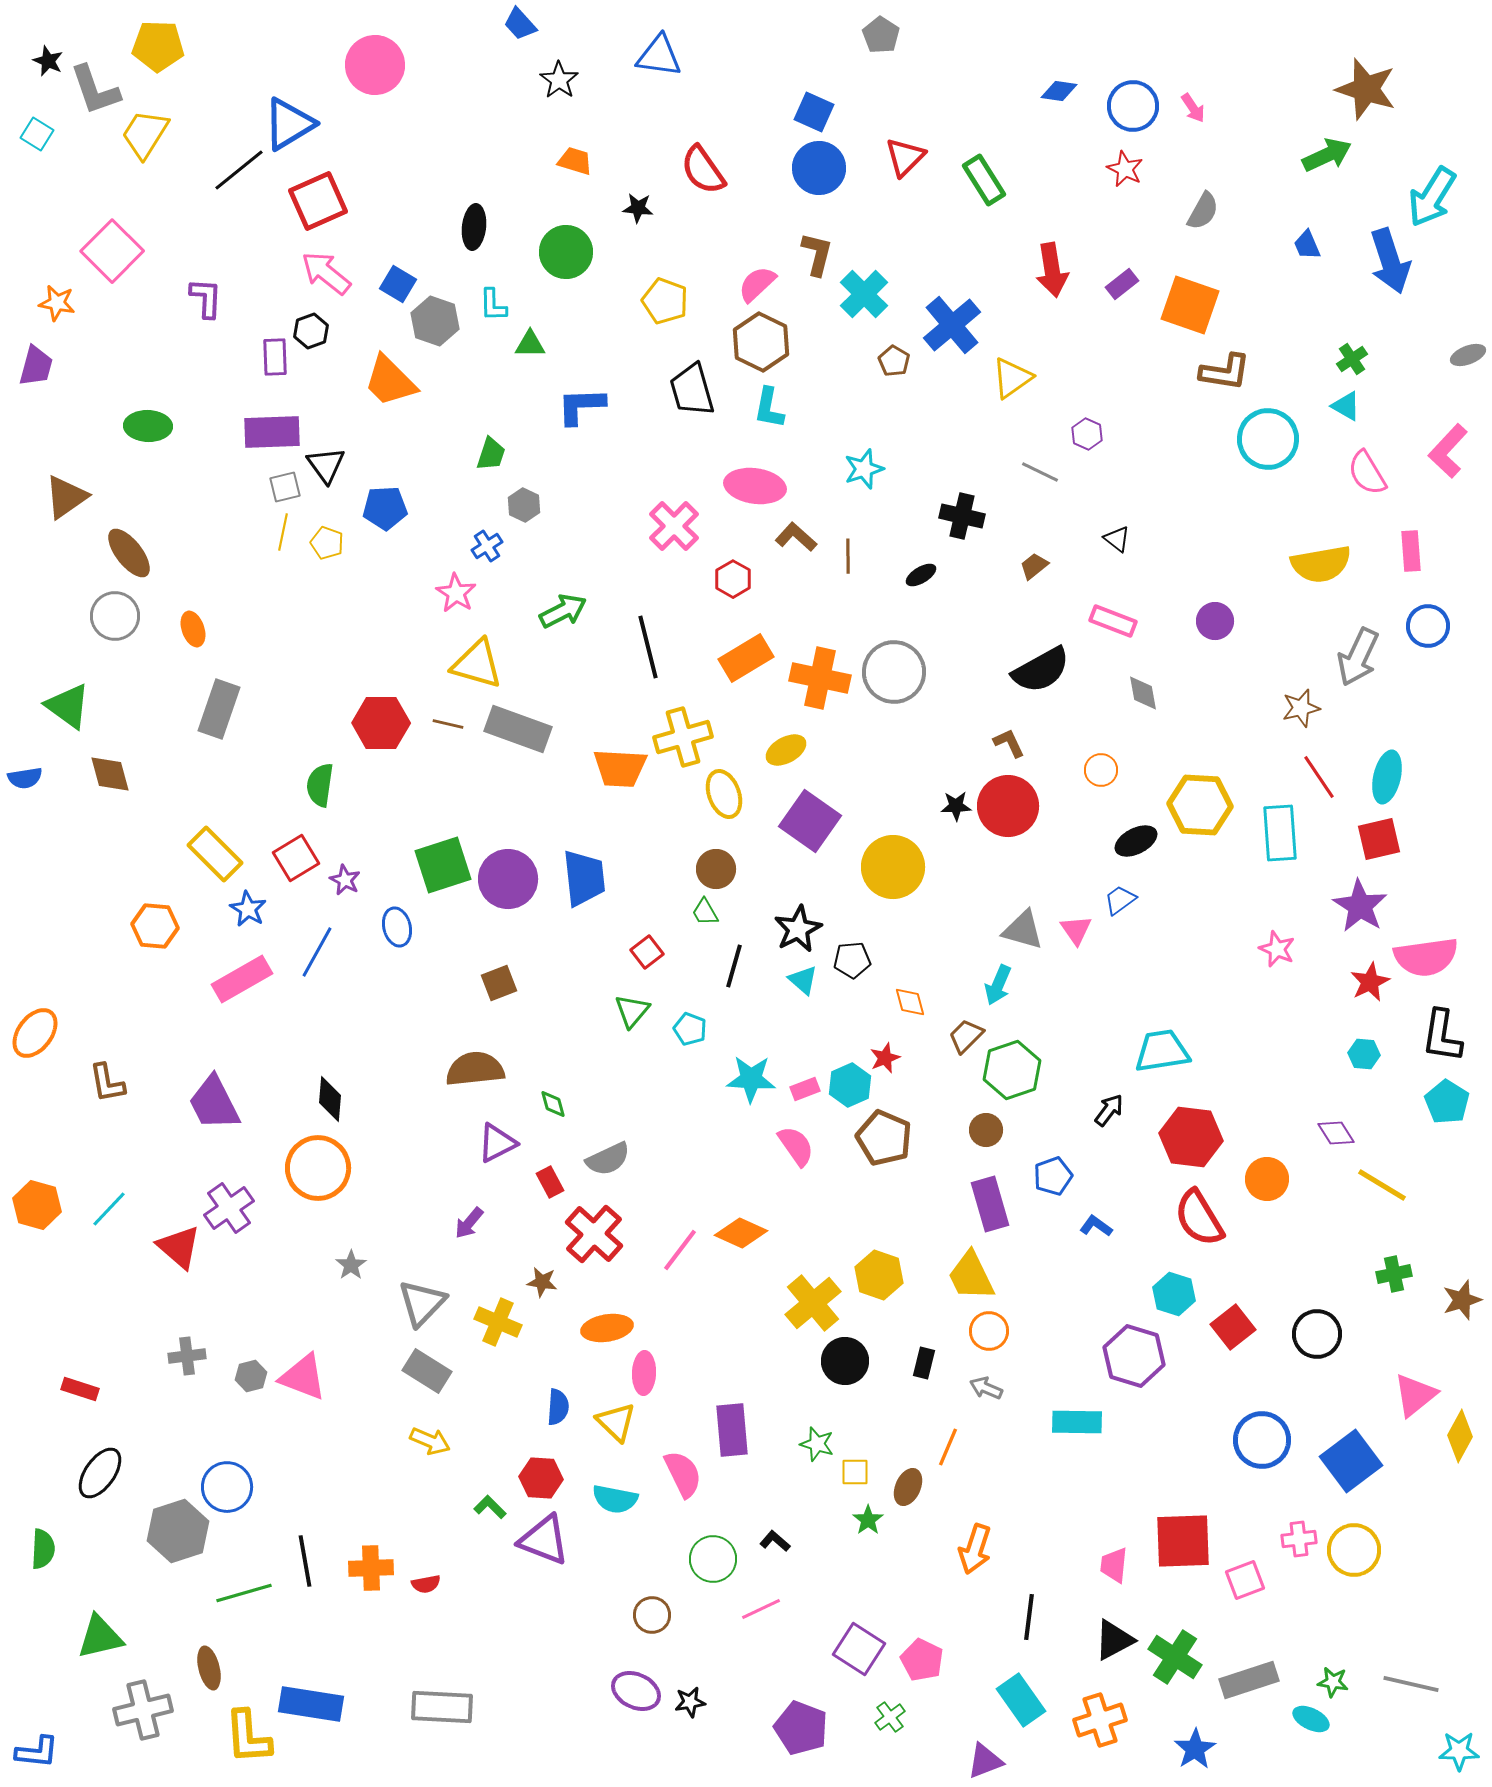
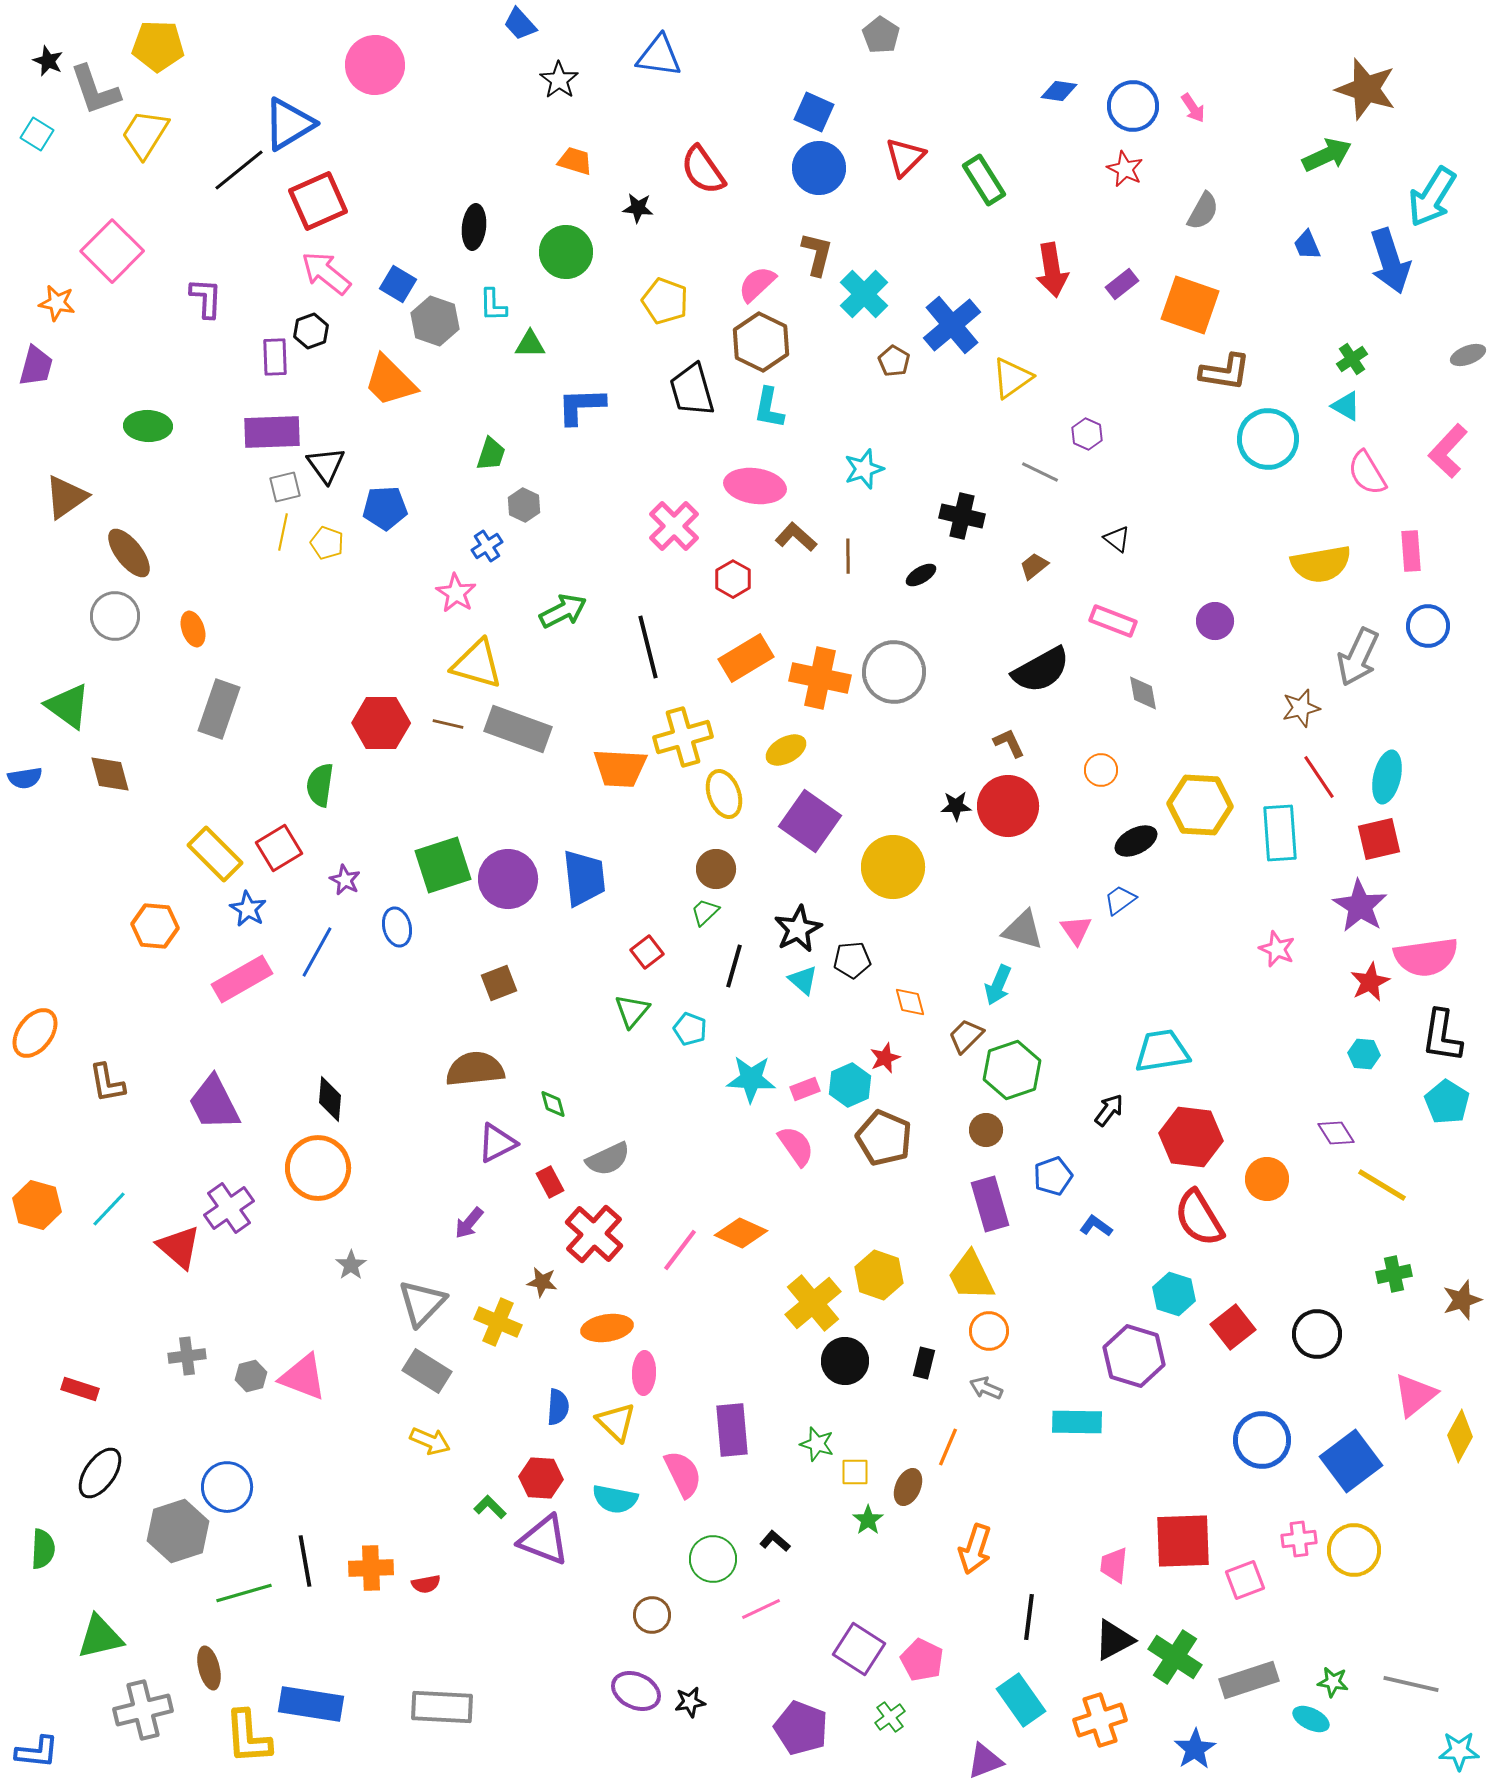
red square at (296, 858): moved 17 px left, 10 px up
green trapezoid at (705, 912): rotated 76 degrees clockwise
